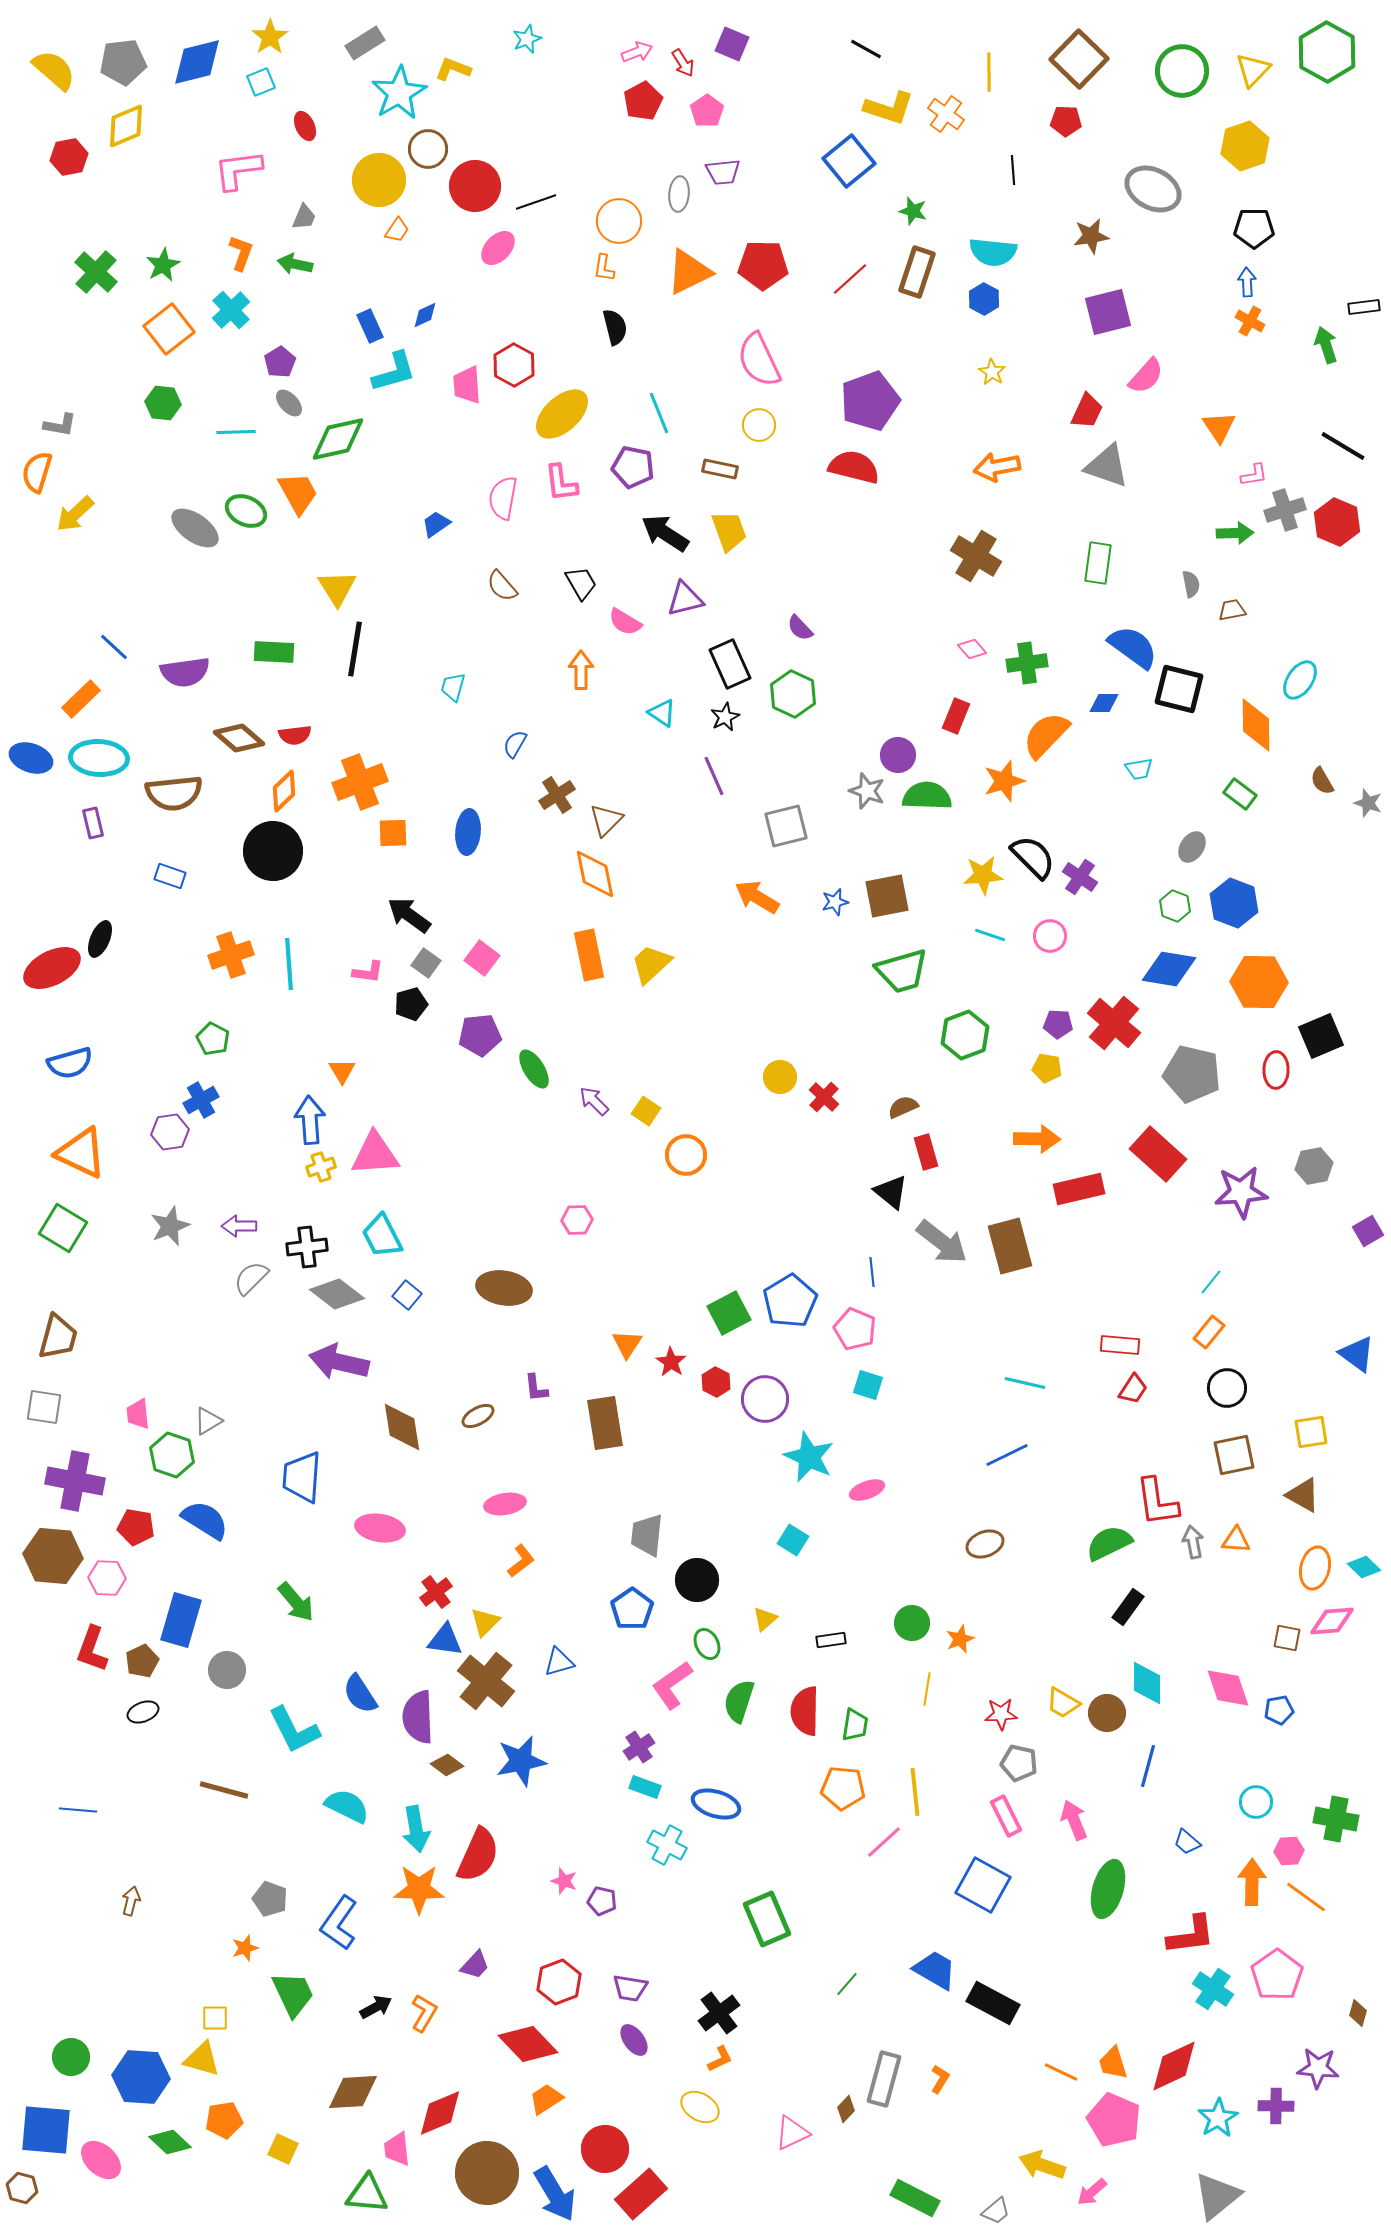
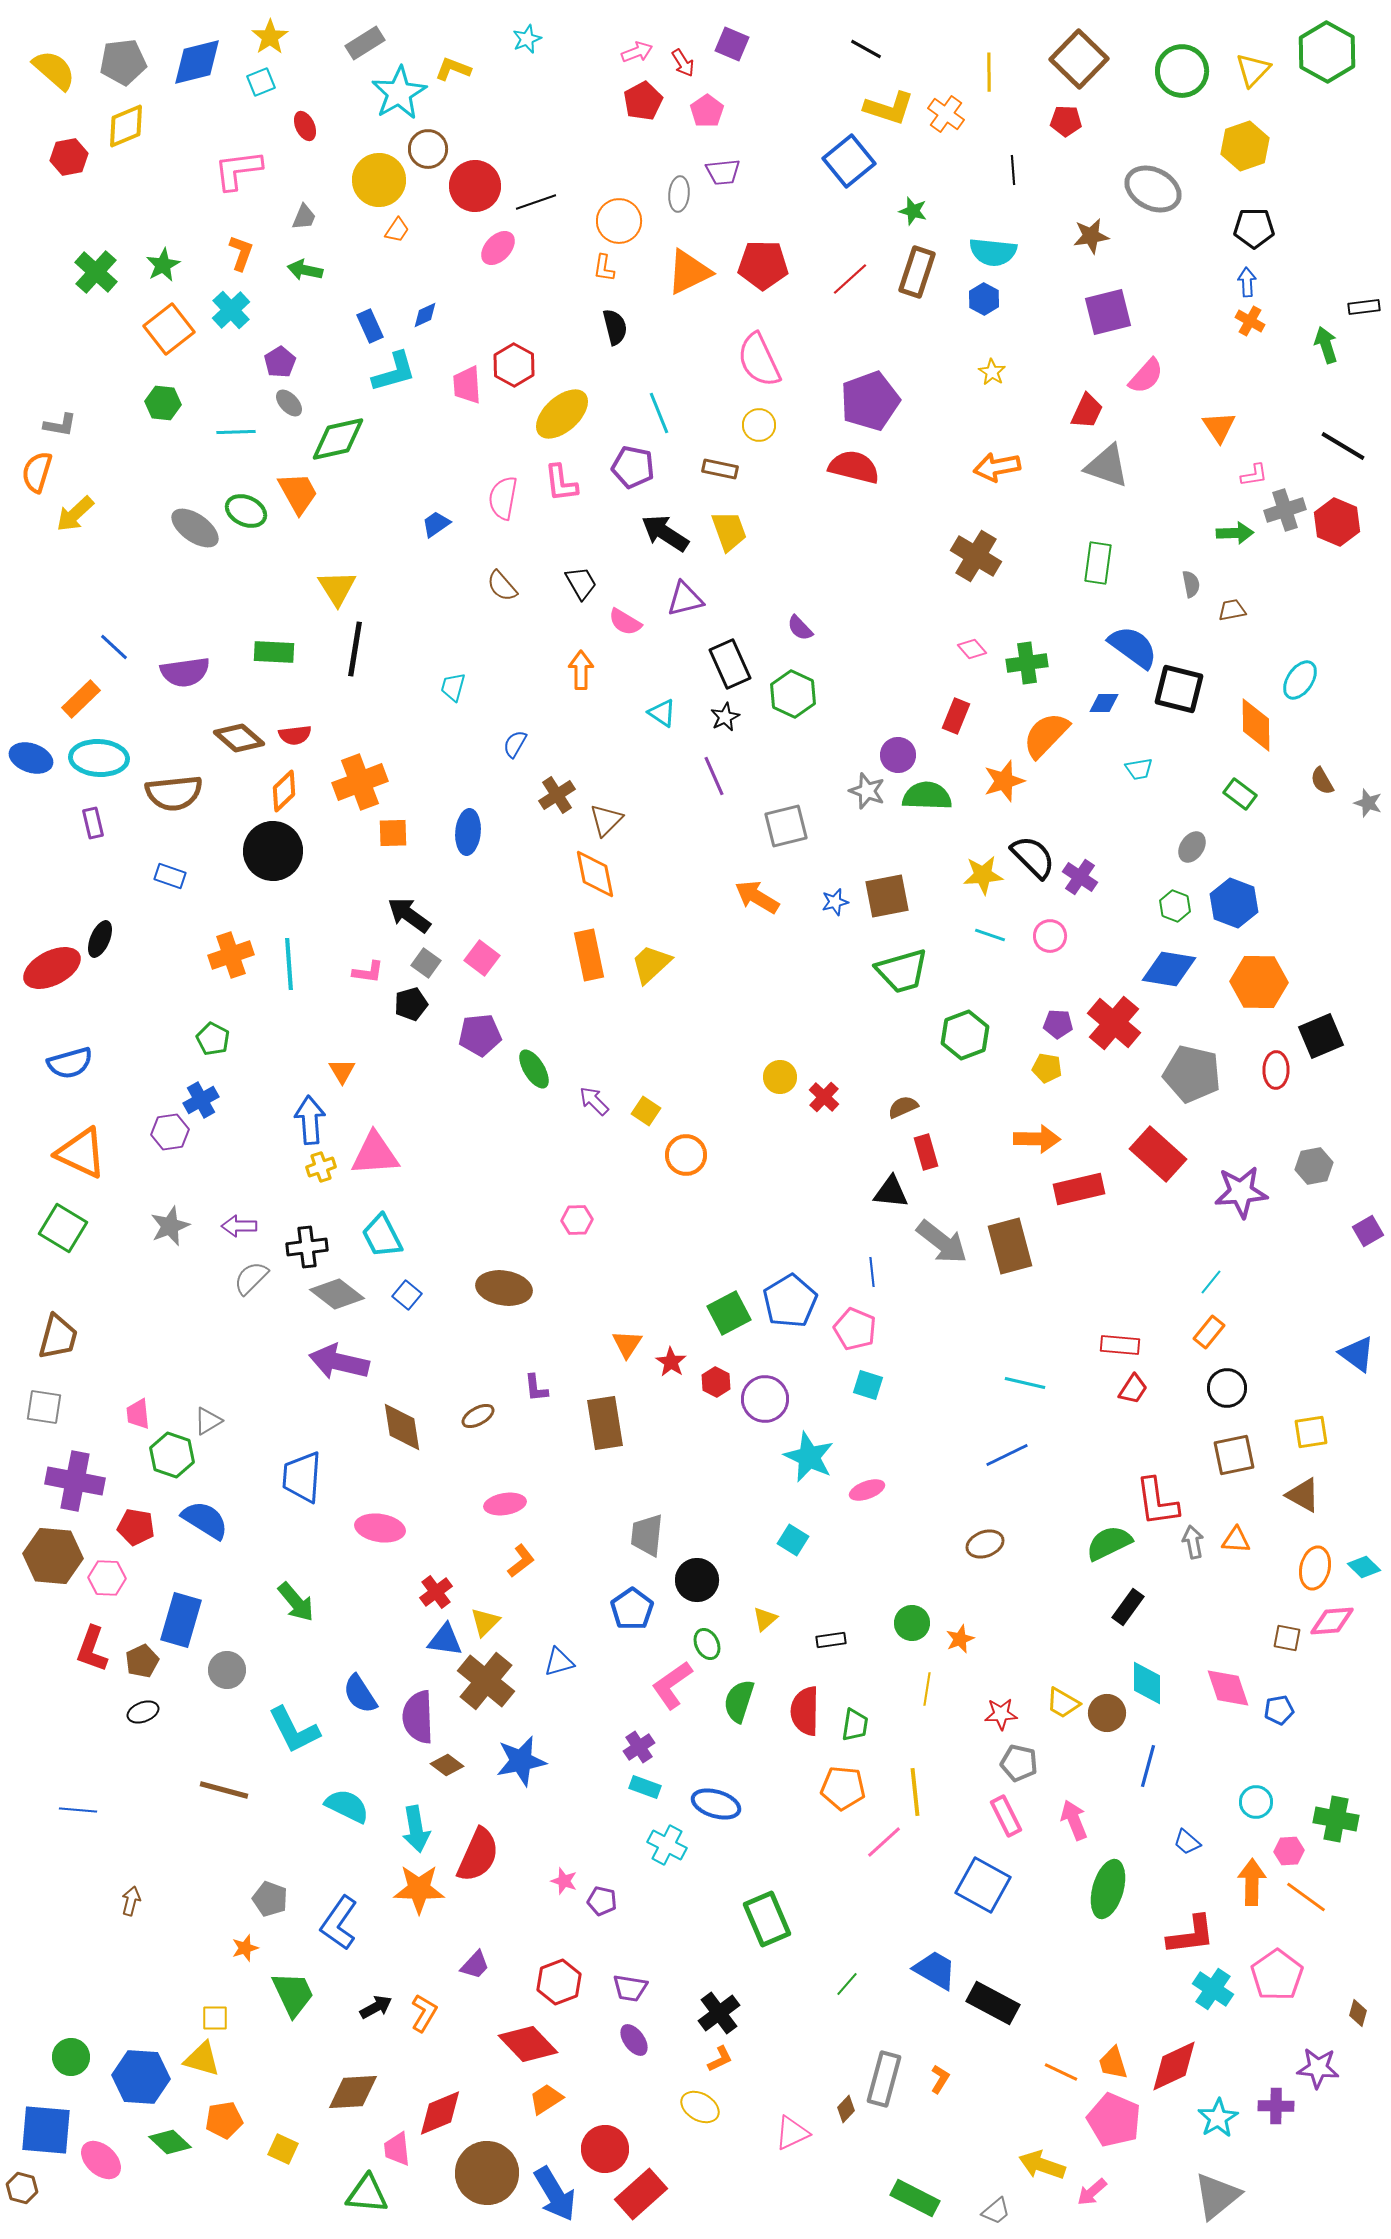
green arrow at (295, 264): moved 10 px right, 6 px down
black triangle at (891, 1192): rotated 33 degrees counterclockwise
